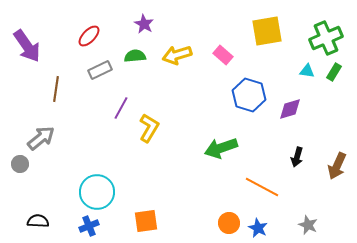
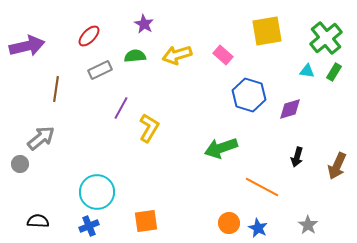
green cross: rotated 16 degrees counterclockwise
purple arrow: rotated 68 degrees counterclockwise
gray star: rotated 12 degrees clockwise
